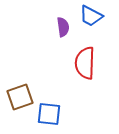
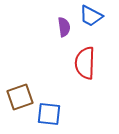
purple semicircle: moved 1 px right
